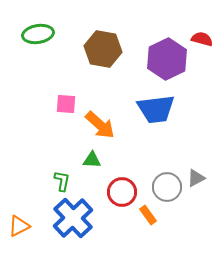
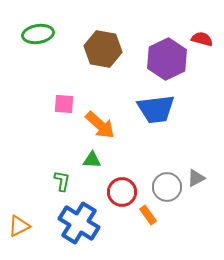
pink square: moved 2 px left
blue cross: moved 6 px right, 5 px down; rotated 15 degrees counterclockwise
